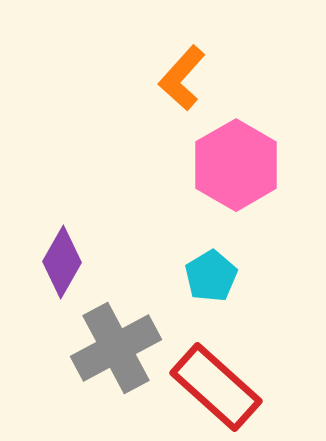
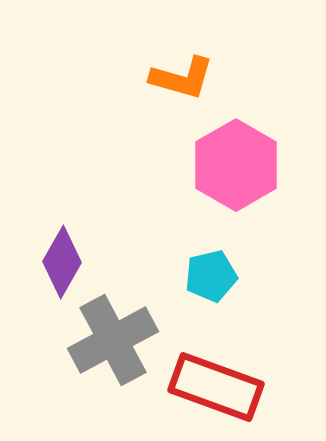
orange L-shape: rotated 116 degrees counterclockwise
cyan pentagon: rotated 18 degrees clockwise
gray cross: moved 3 px left, 8 px up
red rectangle: rotated 22 degrees counterclockwise
